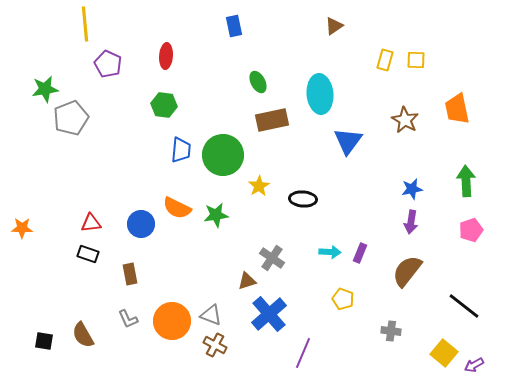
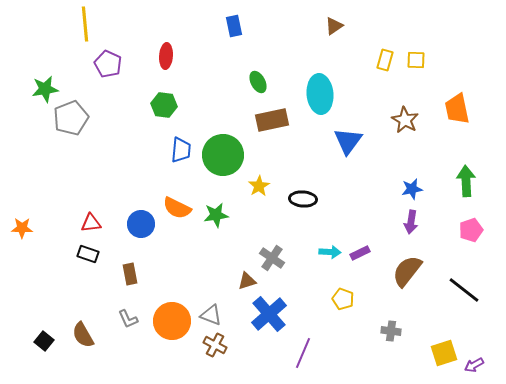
purple rectangle at (360, 253): rotated 42 degrees clockwise
black line at (464, 306): moved 16 px up
black square at (44, 341): rotated 30 degrees clockwise
yellow square at (444, 353): rotated 32 degrees clockwise
